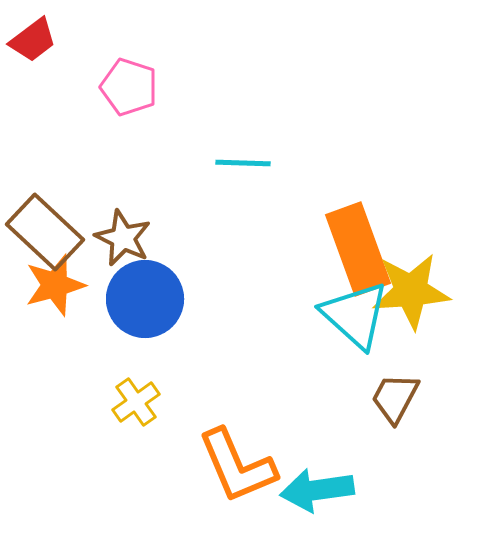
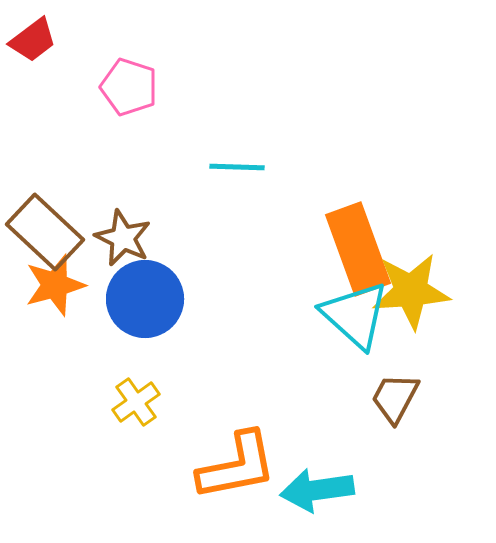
cyan line: moved 6 px left, 4 px down
orange L-shape: rotated 78 degrees counterclockwise
